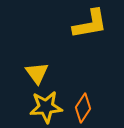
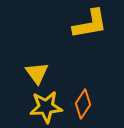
orange diamond: moved 4 px up
